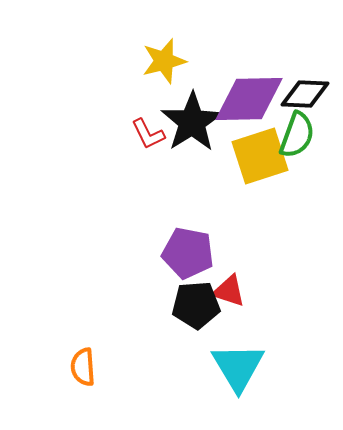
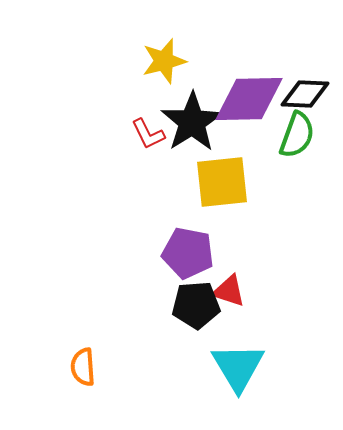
yellow square: moved 38 px left, 26 px down; rotated 12 degrees clockwise
